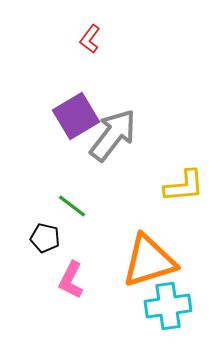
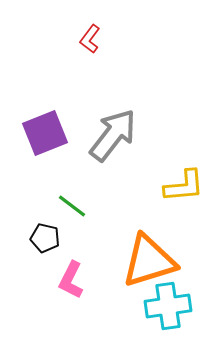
purple square: moved 31 px left, 17 px down; rotated 9 degrees clockwise
